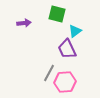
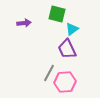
cyan triangle: moved 3 px left, 2 px up
